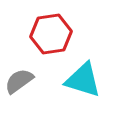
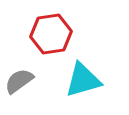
cyan triangle: rotated 33 degrees counterclockwise
